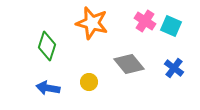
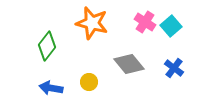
pink cross: moved 1 px down
cyan square: rotated 25 degrees clockwise
green diamond: rotated 20 degrees clockwise
blue arrow: moved 3 px right
